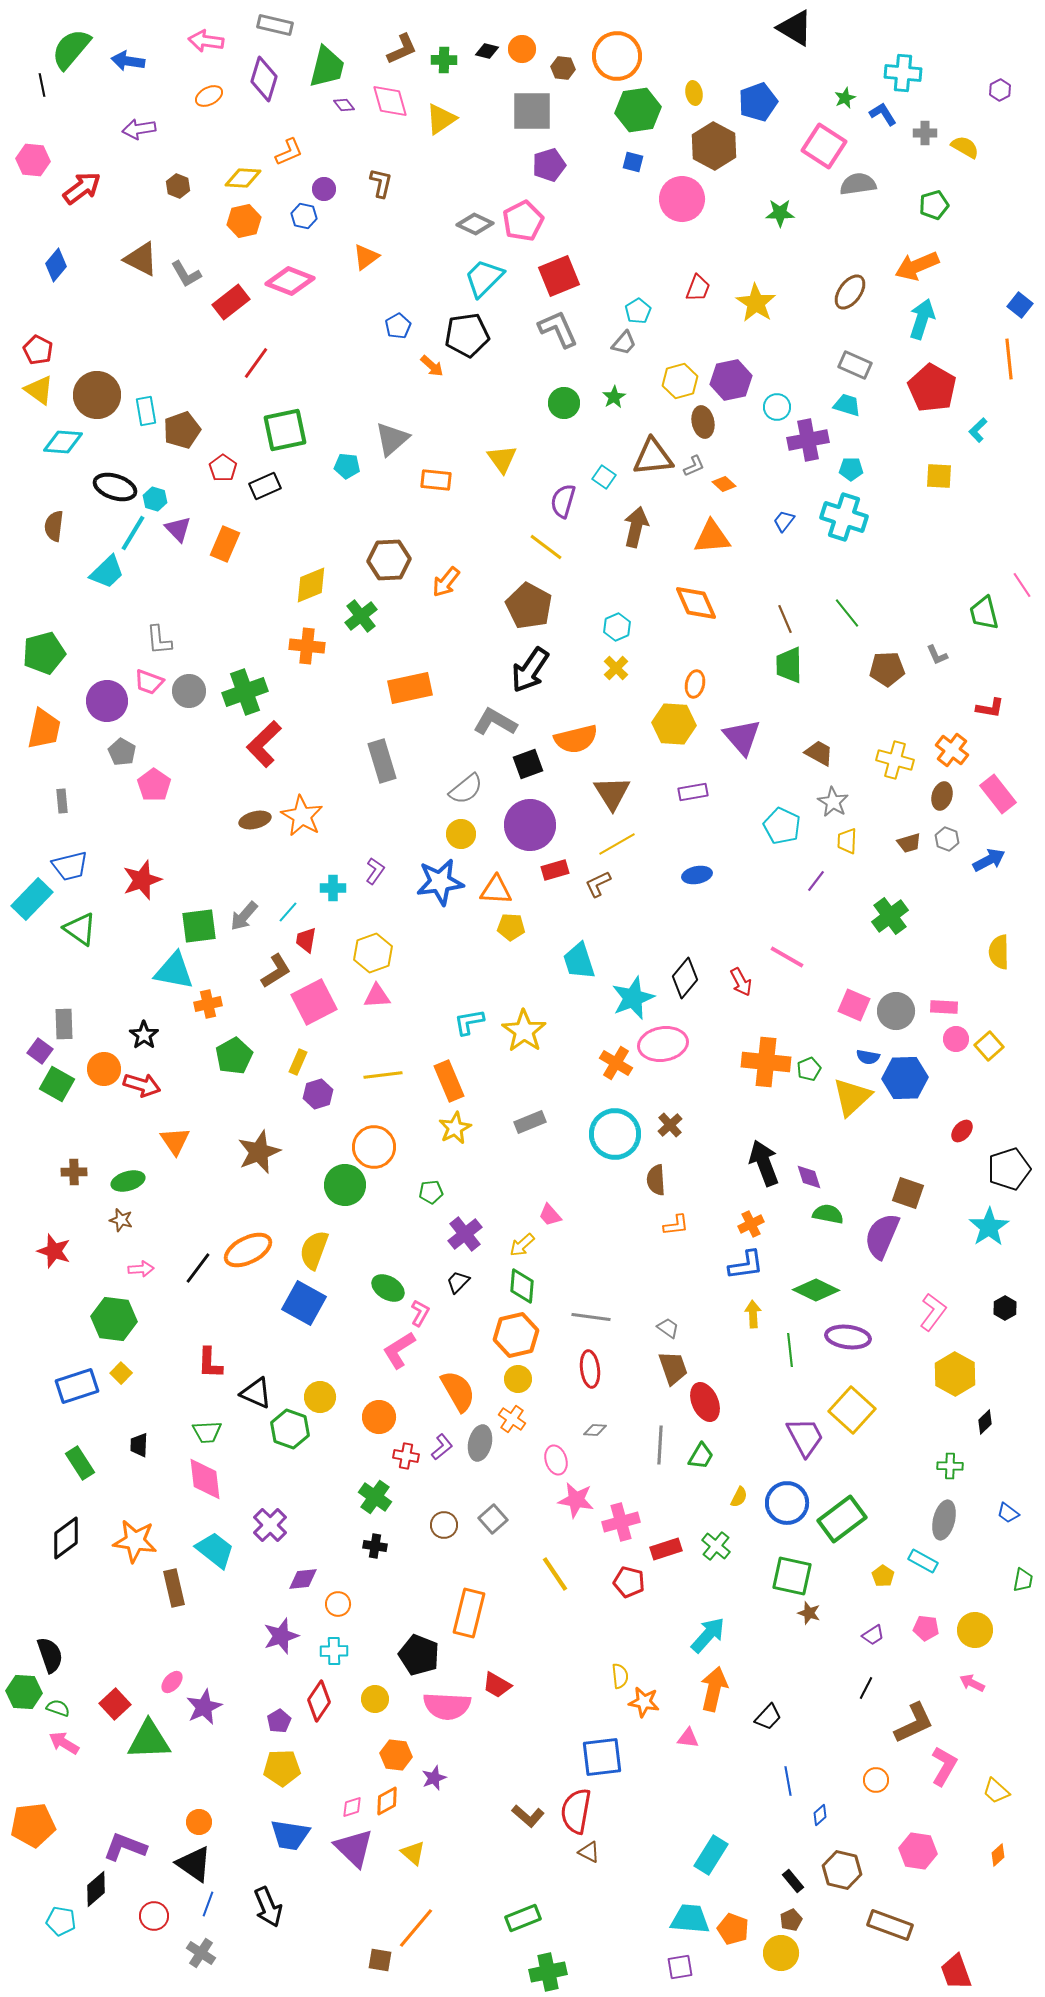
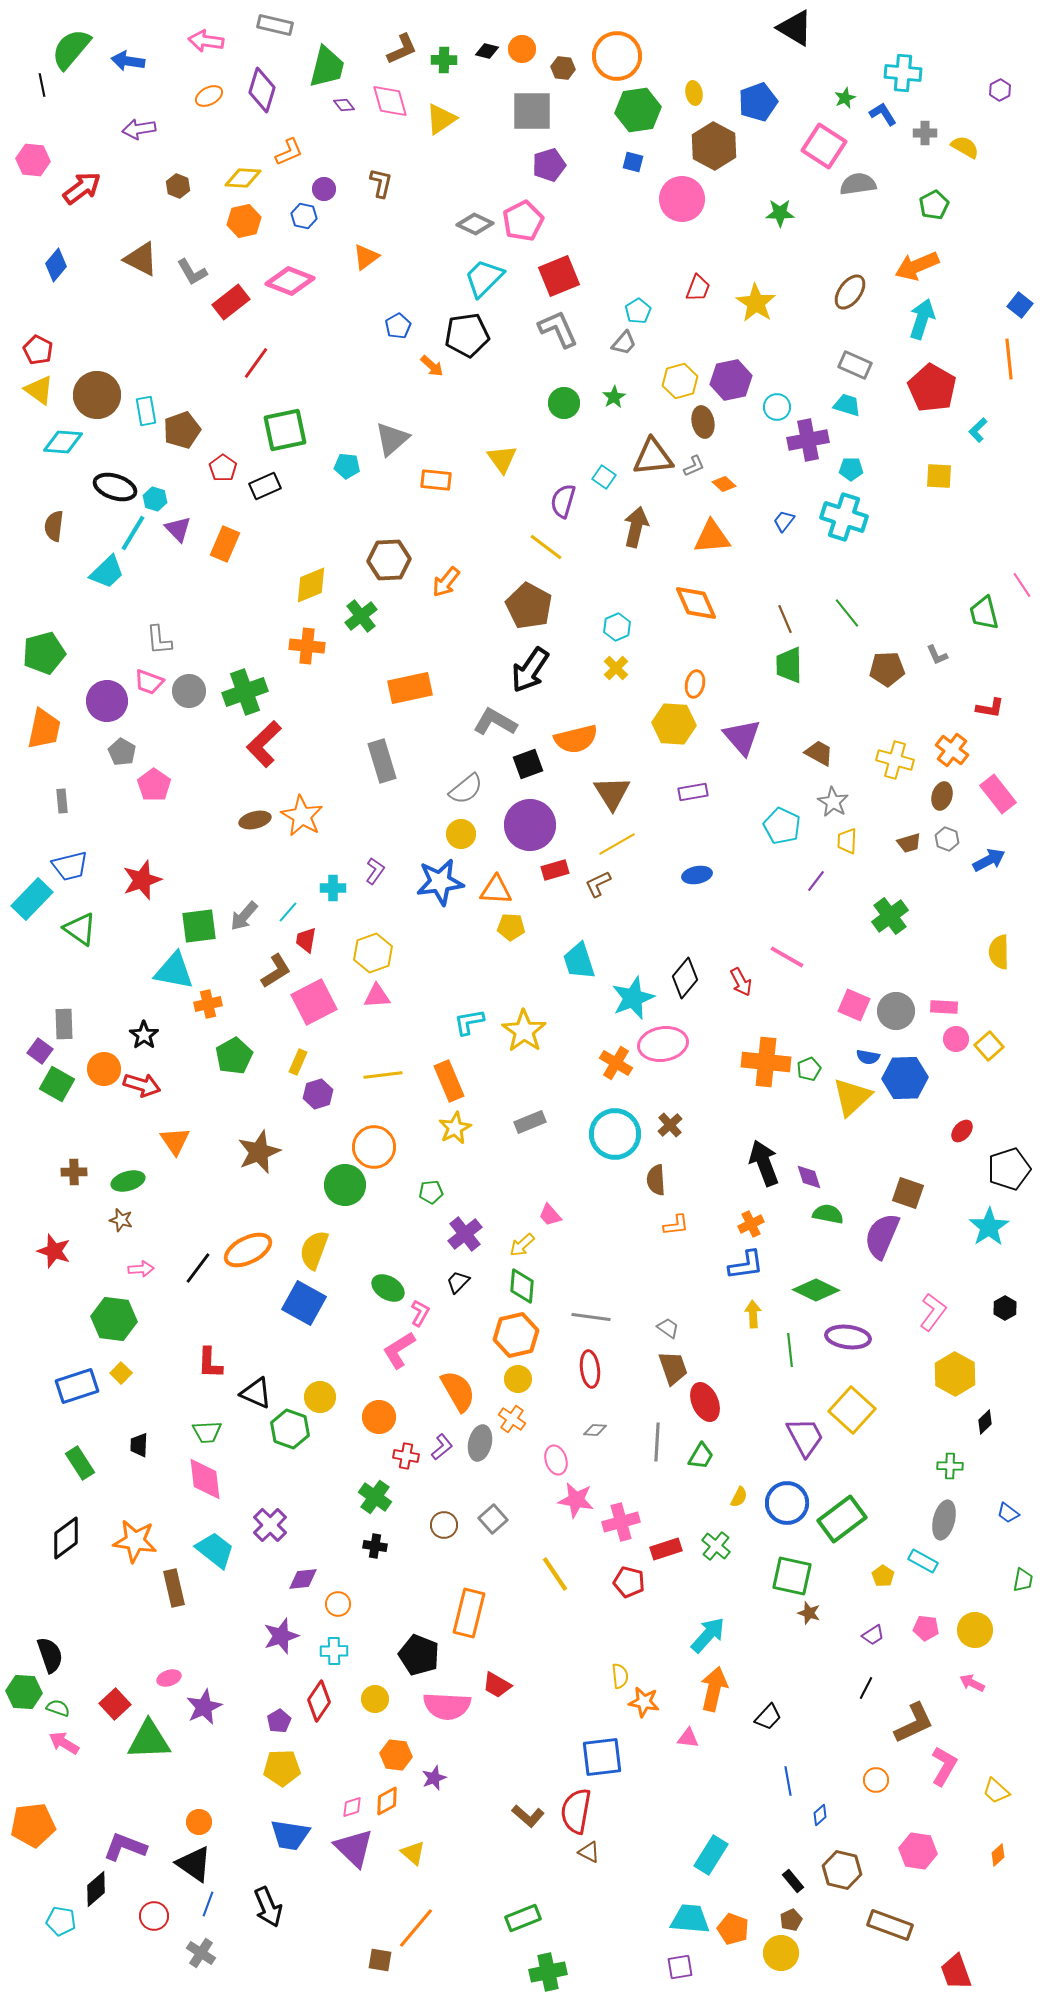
purple diamond at (264, 79): moved 2 px left, 11 px down
green pentagon at (934, 205): rotated 12 degrees counterclockwise
gray L-shape at (186, 274): moved 6 px right, 2 px up
gray line at (660, 1445): moved 3 px left, 3 px up
pink ellipse at (172, 1682): moved 3 px left, 4 px up; rotated 30 degrees clockwise
